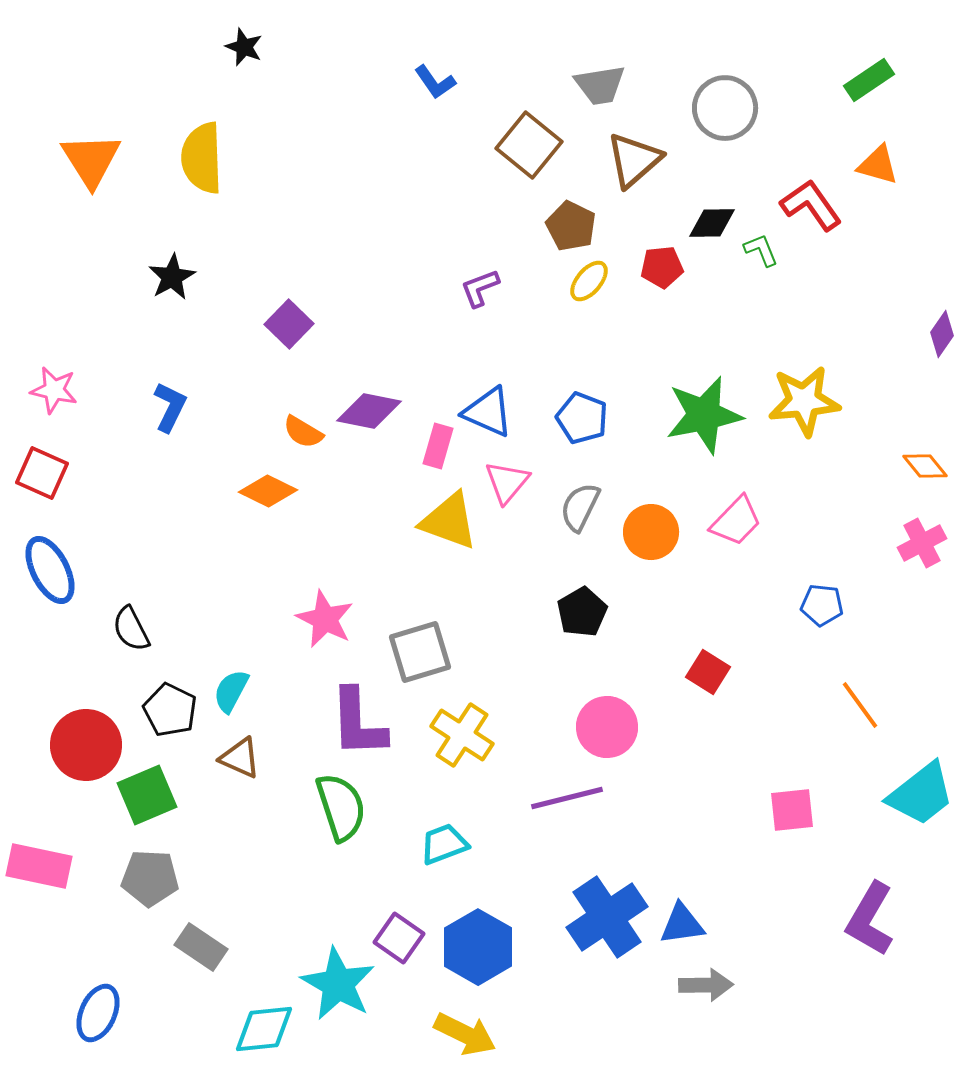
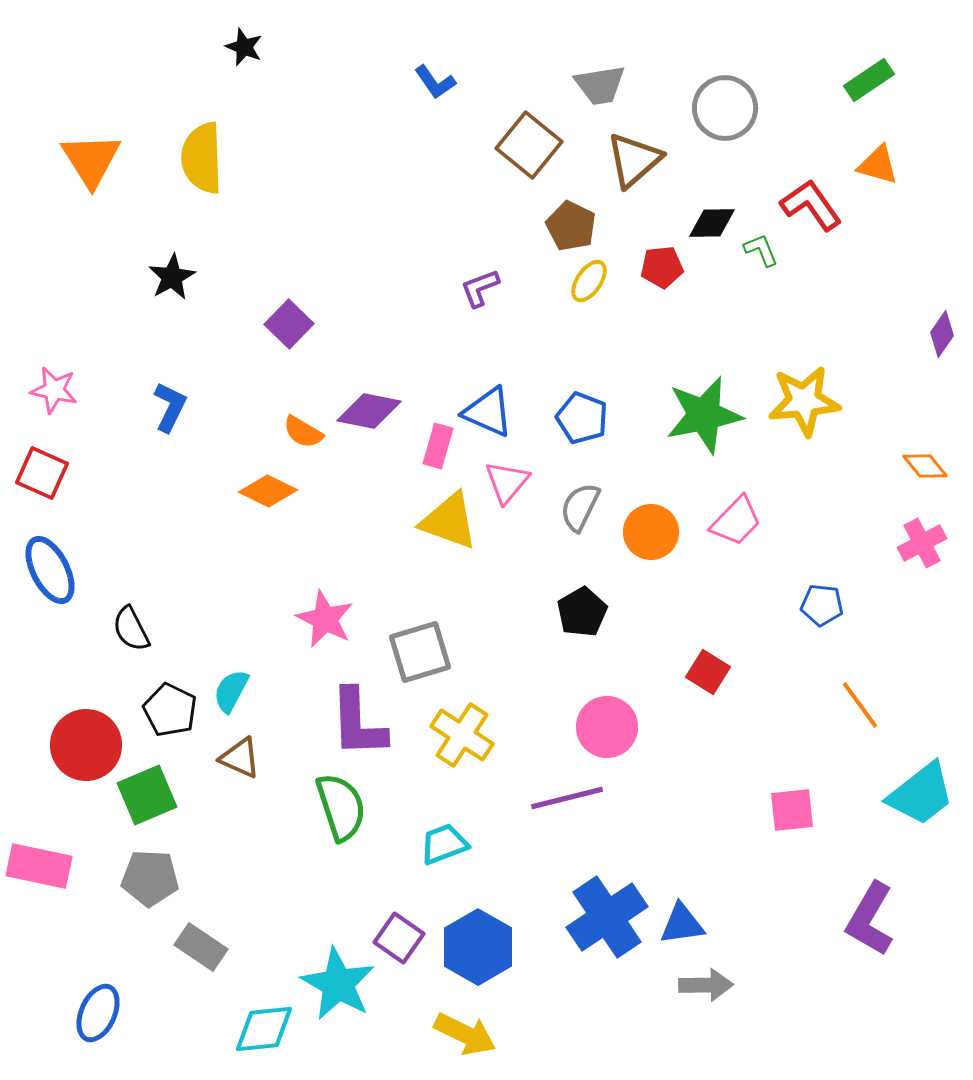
yellow ellipse at (589, 281): rotated 6 degrees counterclockwise
